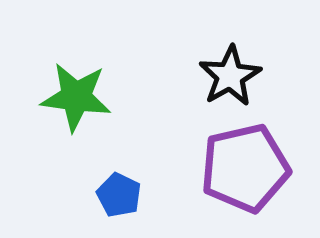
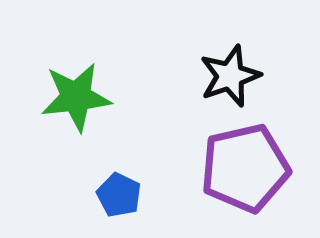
black star: rotated 10 degrees clockwise
green star: rotated 14 degrees counterclockwise
